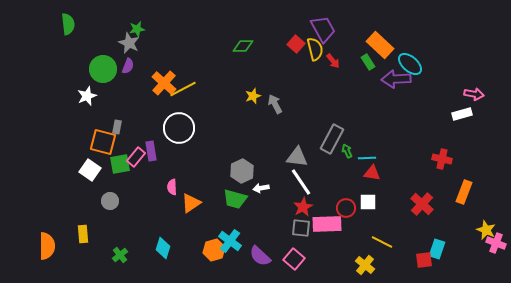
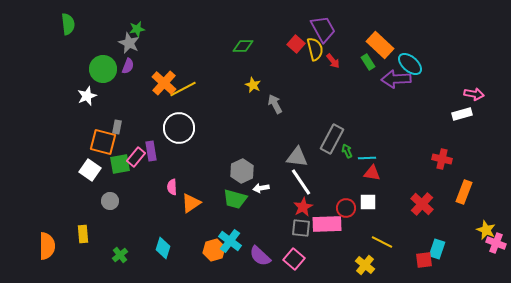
yellow star at (253, 96): moved 11 px up; rotated 28 degrees counterclockwise
